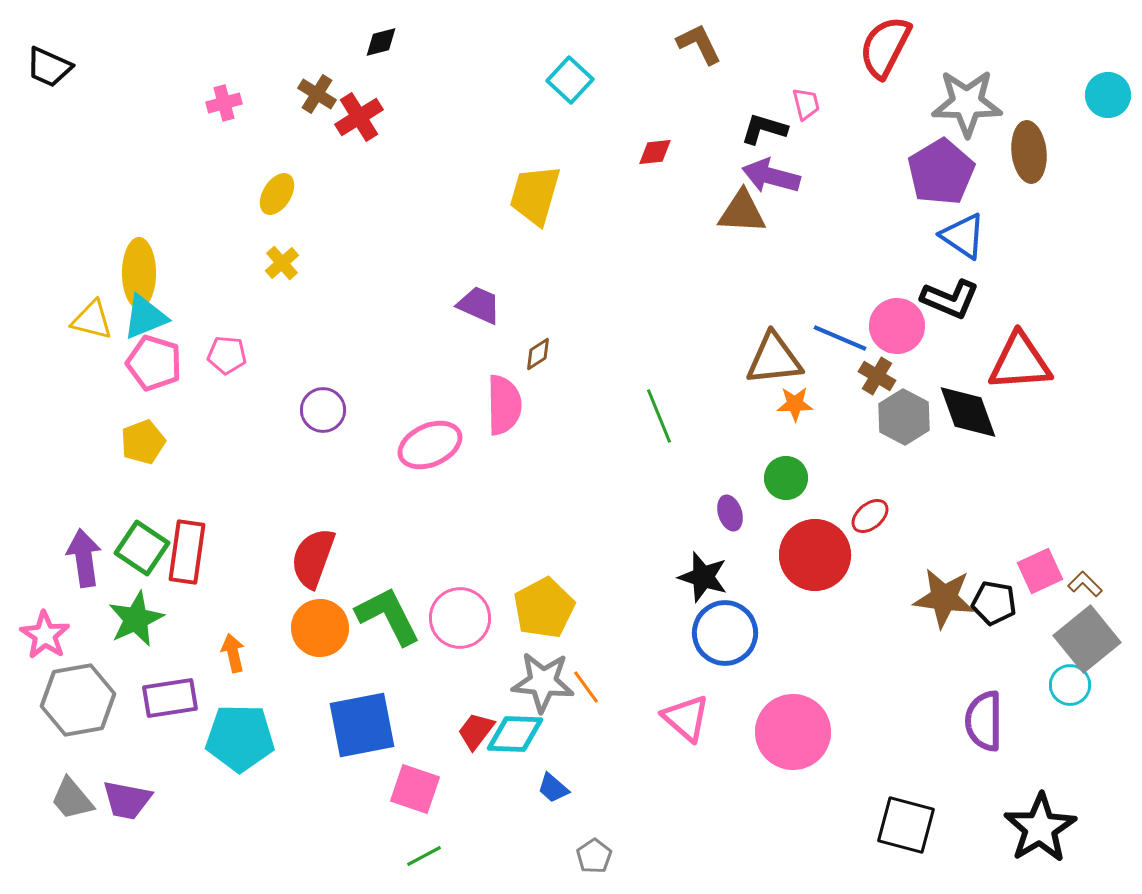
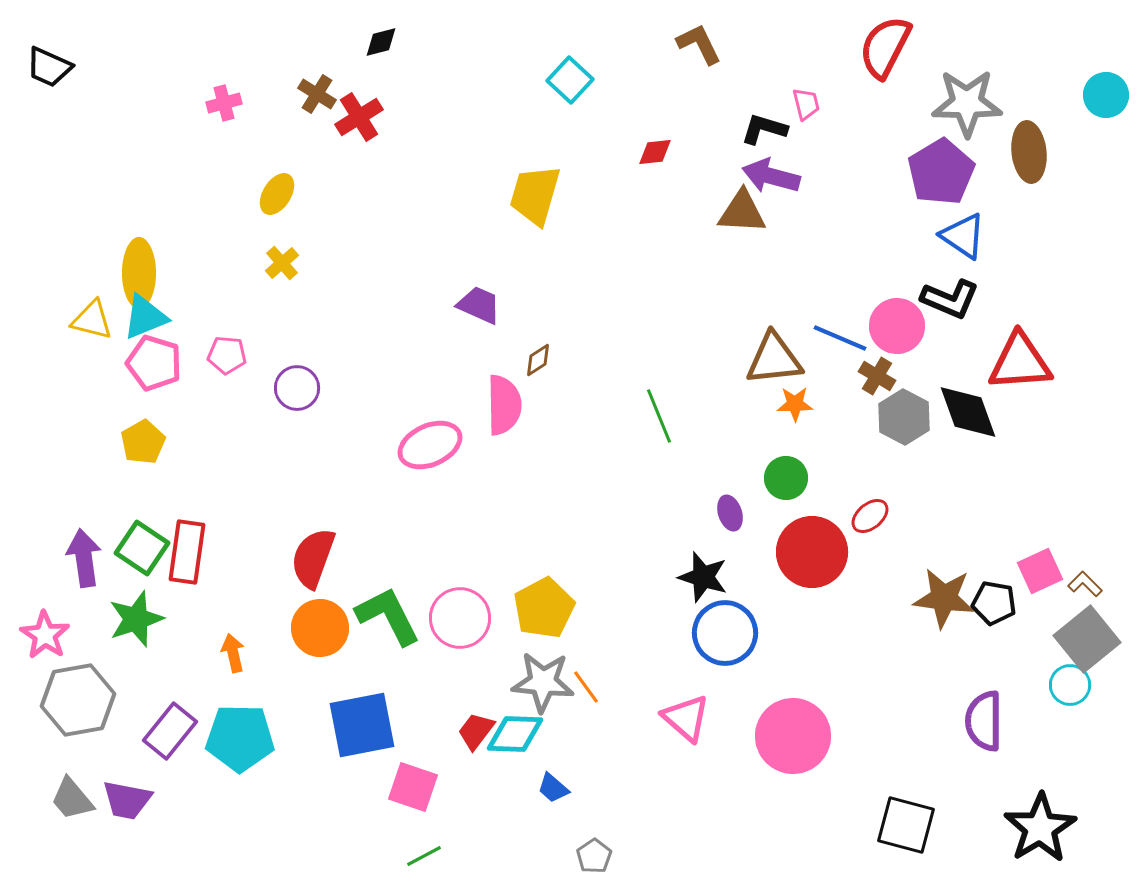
cyan circle at (1108, 95): moved 2 px left
brown diamond at (538, 354): moved 6 px down
purple circle at (323, 410): moved 26 px left, 22 px up
yellow pentagon at (143, 442): rotated 9 degrees counterclockwise
red circle at (815, 555): moved 3 px left, 3 px up
green star at (136, 619): rotated 6 degrees clockwise
purple rectangle at (170, 698): moved 33 px down; rotated 42 degrees counterclockwise
pink circle at (793, 732): moved 4 px down
pink square at (415, 789): moved 2 px left, 2 px up
